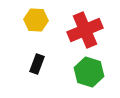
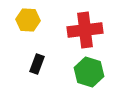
yellow hexagon: moved 8 px left
red cross: rotated 16 degrees clockwise
